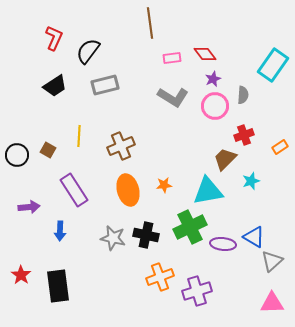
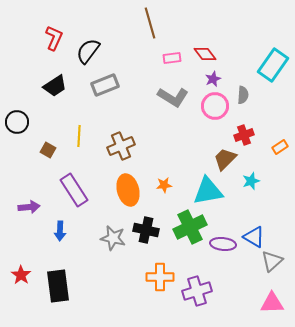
brown line: rotated 8 degrees counterclockwise
gray rectangle: rotated 8 degrees counterclockwise
black circle: moved 33 px up
black cross: moved 5 px up
orange cross: rotated 20 degrees clockwise
